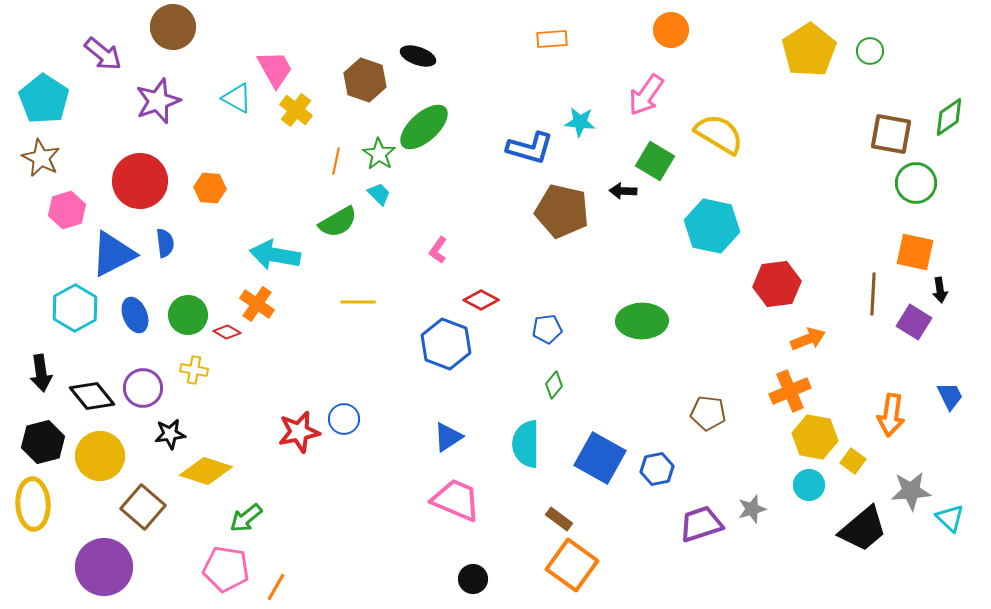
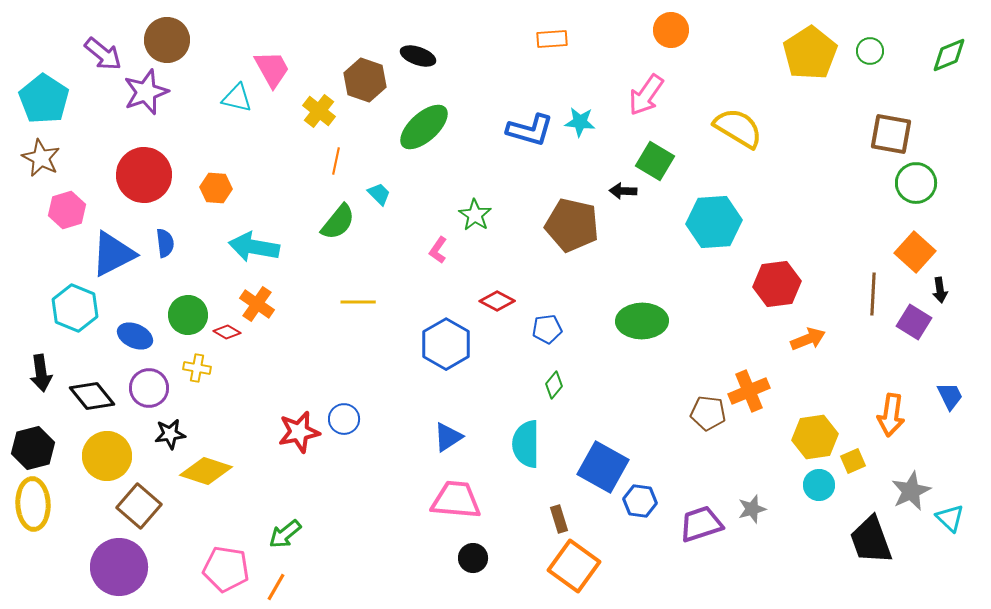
brown circle at (173, 27): moved 6 px left, 13 px down
yellow pentagon at (809, 50): moved 1 px right, 3 px down
pink trapezoid at (275, 69): moved 3 px left
cyan triangle at (237, 98): rotated 16 degrees counterclockwise
purple star at (158, 101): moved 12 px left, 9 px up
yellow cross at (296, 110): moved 23 px right, 1 px down
green diamond at (949, 117): moved 62 px up; rotated 12 degrees clockwise
yellow semicircle at (719, 134): moved 19 px right, 6 px up
blue L-shape at (530, 148): moved 18 px up
green star at (379, 154): moved 96 px right, 61 px down
red circle at (140, 181): moved 4 px right, 6 px up
orange hexagon at (210, 188): moved 6 px right
brown pentagon at (562, 211): moved 10 px right, 14 px down
green semicircle at (338, 222): rotated 21 degrees counterclockwise
cyan hexagon at (712, 226): moved 2 px right, 4 px up; rotated 16 degrees counterclockwise
orange square at (915, 252): rotated 30 degrees clockwise
cyan arrow at (275, 255): moved 21 px left, 8 px up
red diamond at (481, 300): moved 16 px right, 1 px down
cyan hexagon at (75, 308): rotated 9 degrees counterclockwise
blue ellipse at (135, 315): moved 21 px down; rotated 44 degrees counterclockwise
blue hexagon at (446, 344): rotated 9 degrees clockwise
yellow cross at (194, 370): moved 3 px right, 2 px up
purple circle at (143, 388): moved 6 px right
orange cross at (790, 391): moved 41 px left
yellow hexagon at (815, 437): rotated 18 degrees counterclockwise
black hexagon at (43, 442): moved 10 px left, 6 px down
yellow circle at (100, 456): moved 7 px right
blue square at (600, 458): moved 3 px right, 9 px down
yellow square at (853, 461): rotated 30 degrees clockwise
blue hexagon at (657, 469): moved 17 px left, 32 px down; rotated 20 degrees clockwise
cyan circle at (809, 485): moved 10 px right
gray star at (911, 491): rotated 21 degrees counterclockwise
pink trapezoid at (456, 500): rotated 18 degrees counterclockwise
brown square at (143, 507): moved 4 px left, 1 px up
green arrow at (246, 518): moved 39 px right, 16 px down
brown rectangle at (559, 519): rotated 36 degrees clockwise
black trapezoid at (863, 529): moved 8 px right, 11 px down; rotated 110 degrees clockwise
orange square at (572, 565): moved 2 px right, 1 px down
purple circle at (104, 567): moved 15 px right
black circle at (473, 579): moved 21 px up
